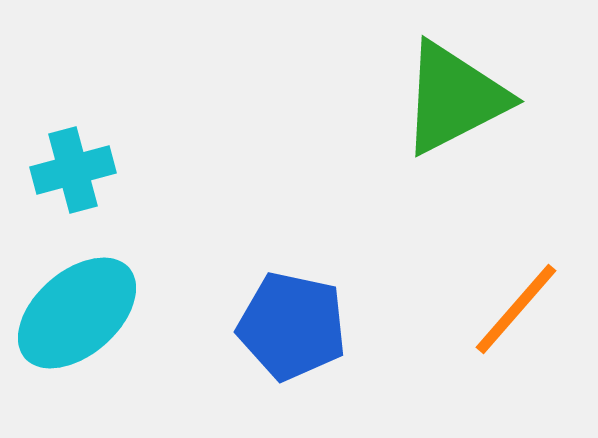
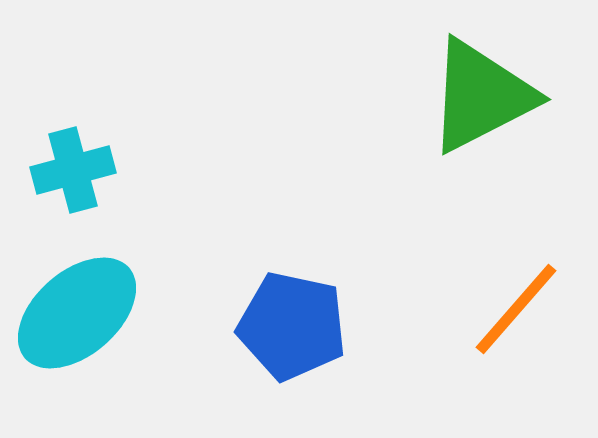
green triangle: moved 27 px right, 2 px up
